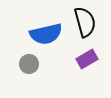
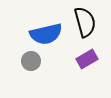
gray circle: moved 2 px right, 3 px up
